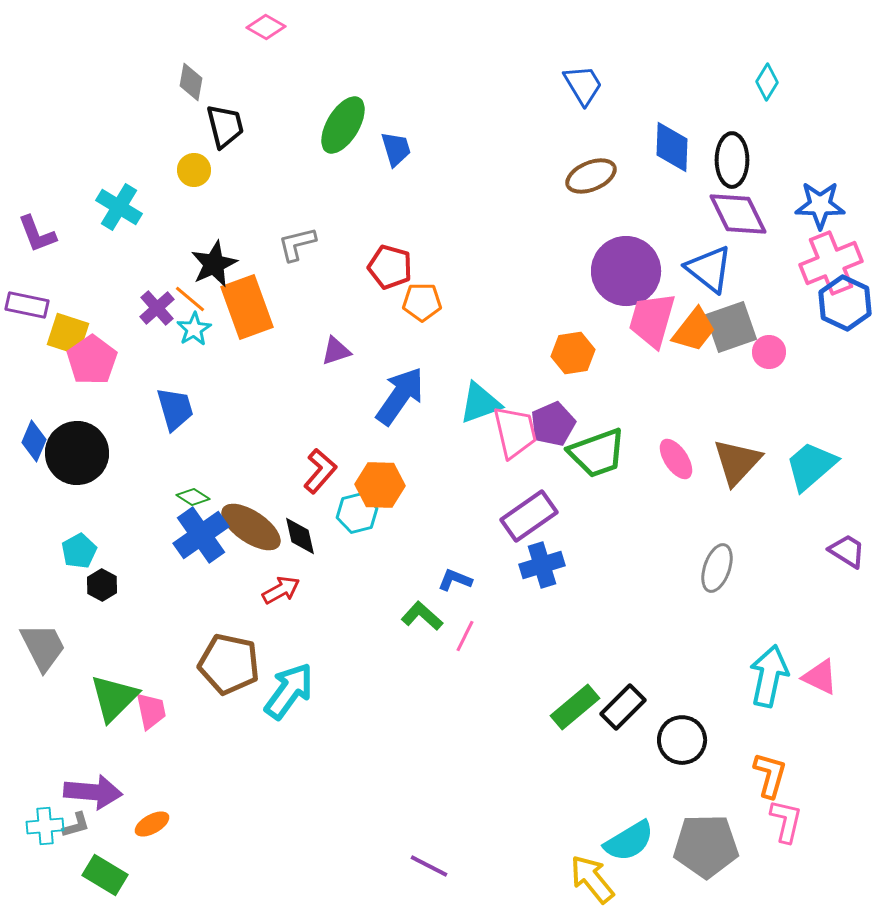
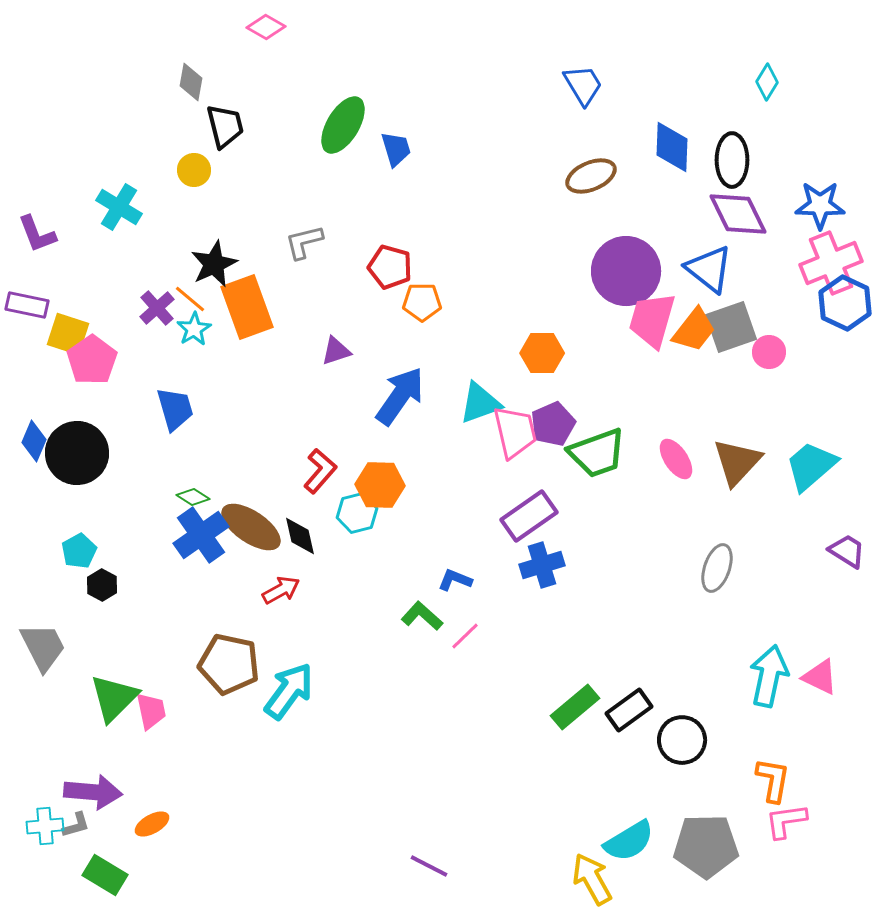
gray L-shape at (297, 244): moved 7 px right, 2 px up
orange hexagon at (573, 353): moved 31 px left; rotated 9 degrees clockwise
pink line at (465, 636): rotated 20 degrees clockwise
black rectangle at (623, 707): moved 6 px right, 3 px down; rotated 9 degrees clockwise
orange L-shape at (770, 775): moved 3 px right, 5 px down; rotated 6 degrees counterclockwise
pink L-shape at (786, 821): rotated 111 degrees counterclockwise
yellow arrow at (592, 879): rotated 10 degrees clockwise
